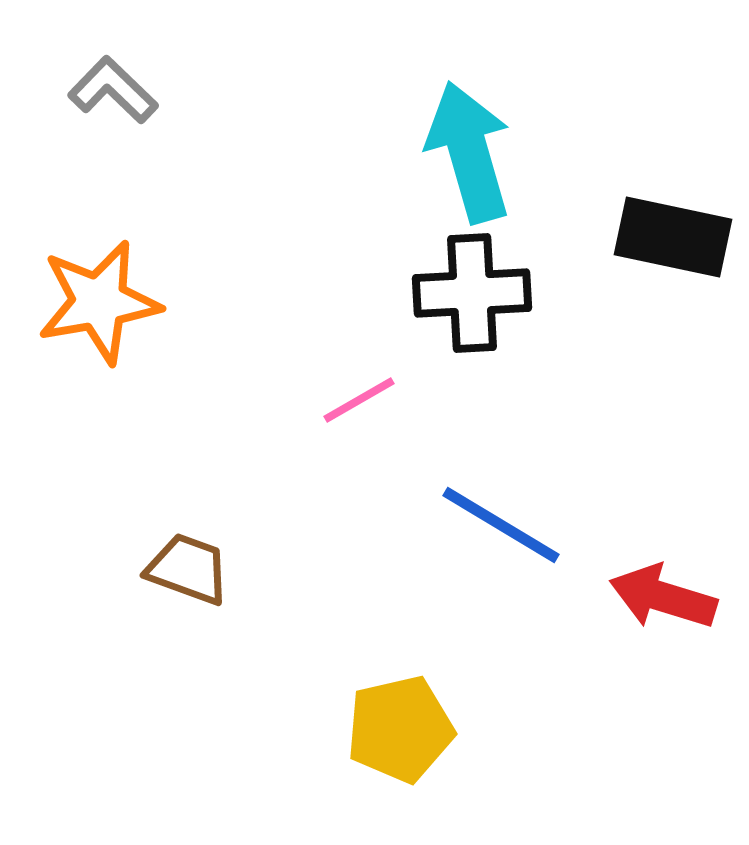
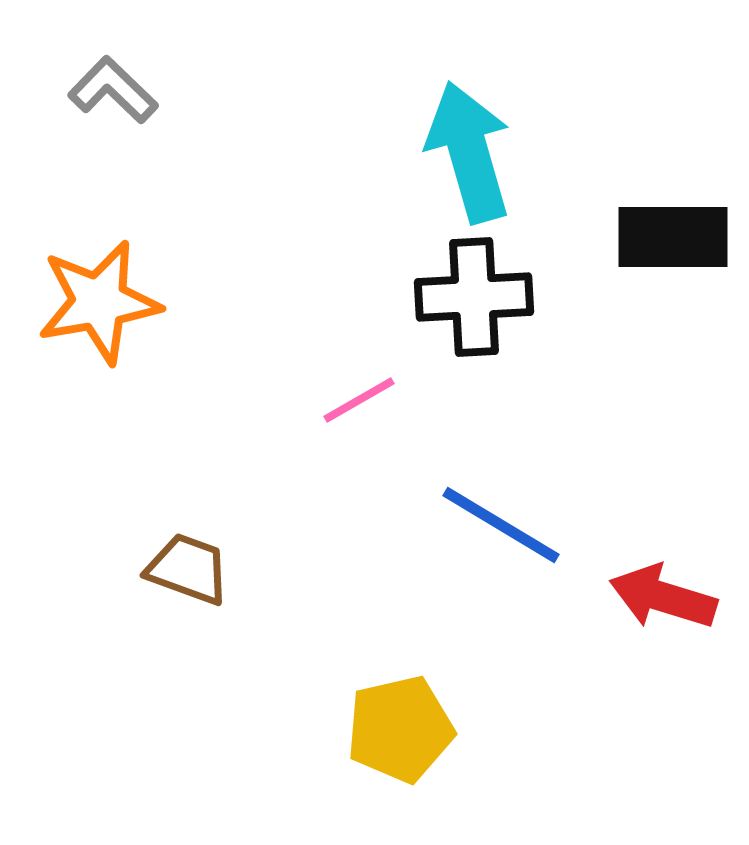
black rectangle: rotated 12 degrees counterclockwise
black cross: moved 2 px right, 4 px down
